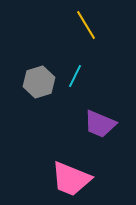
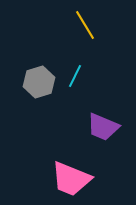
yellow line: moved 1 px left
purple trapezoid: moved 3 px right, 3 px down
